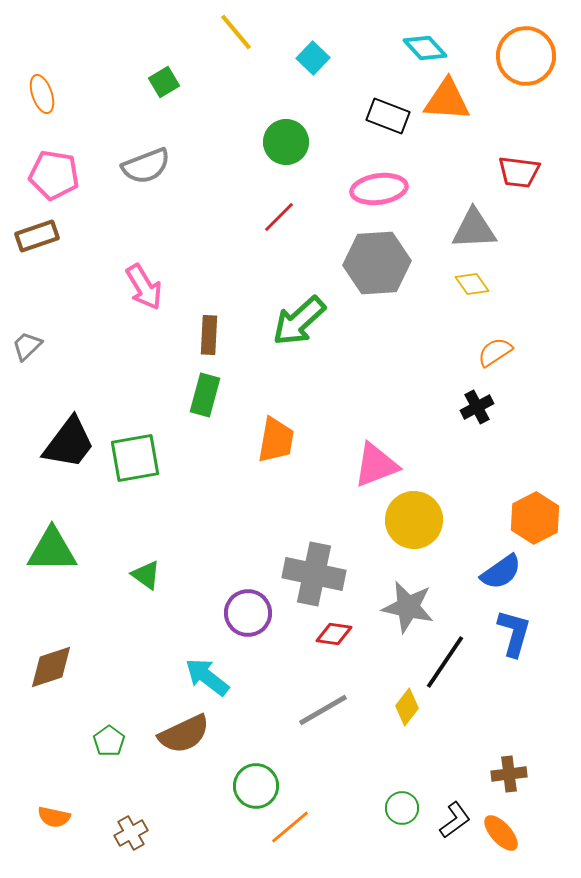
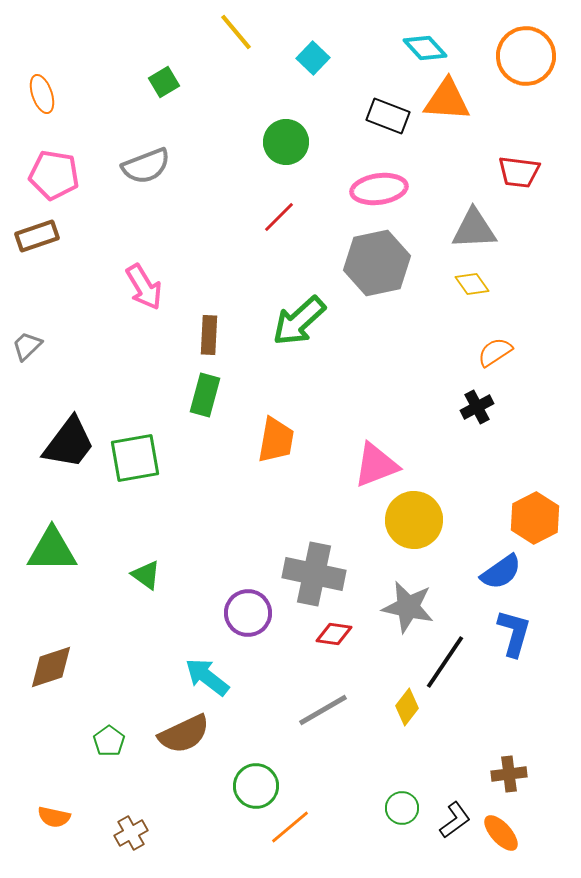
gray hexagon at (377, 263): rotated 8 degrees counterclockwise
